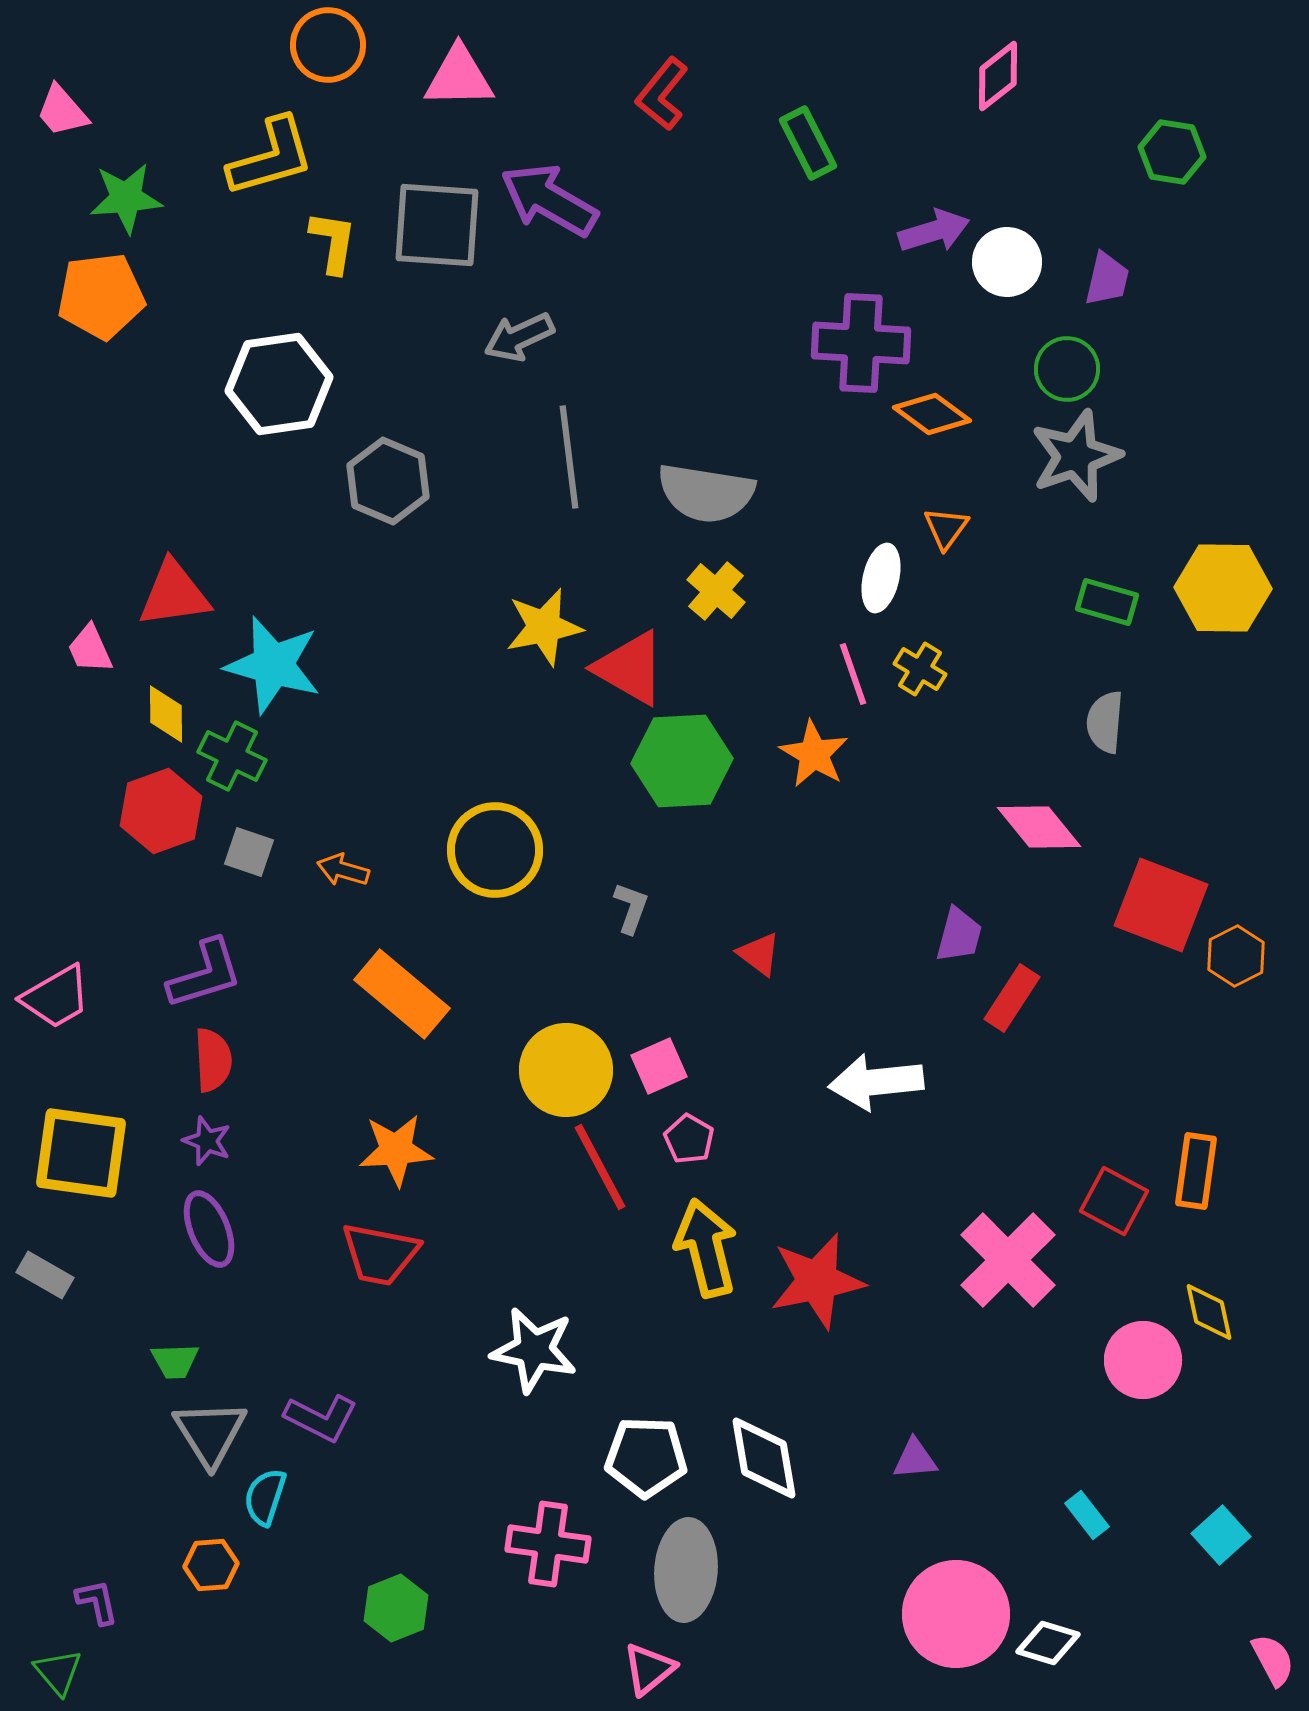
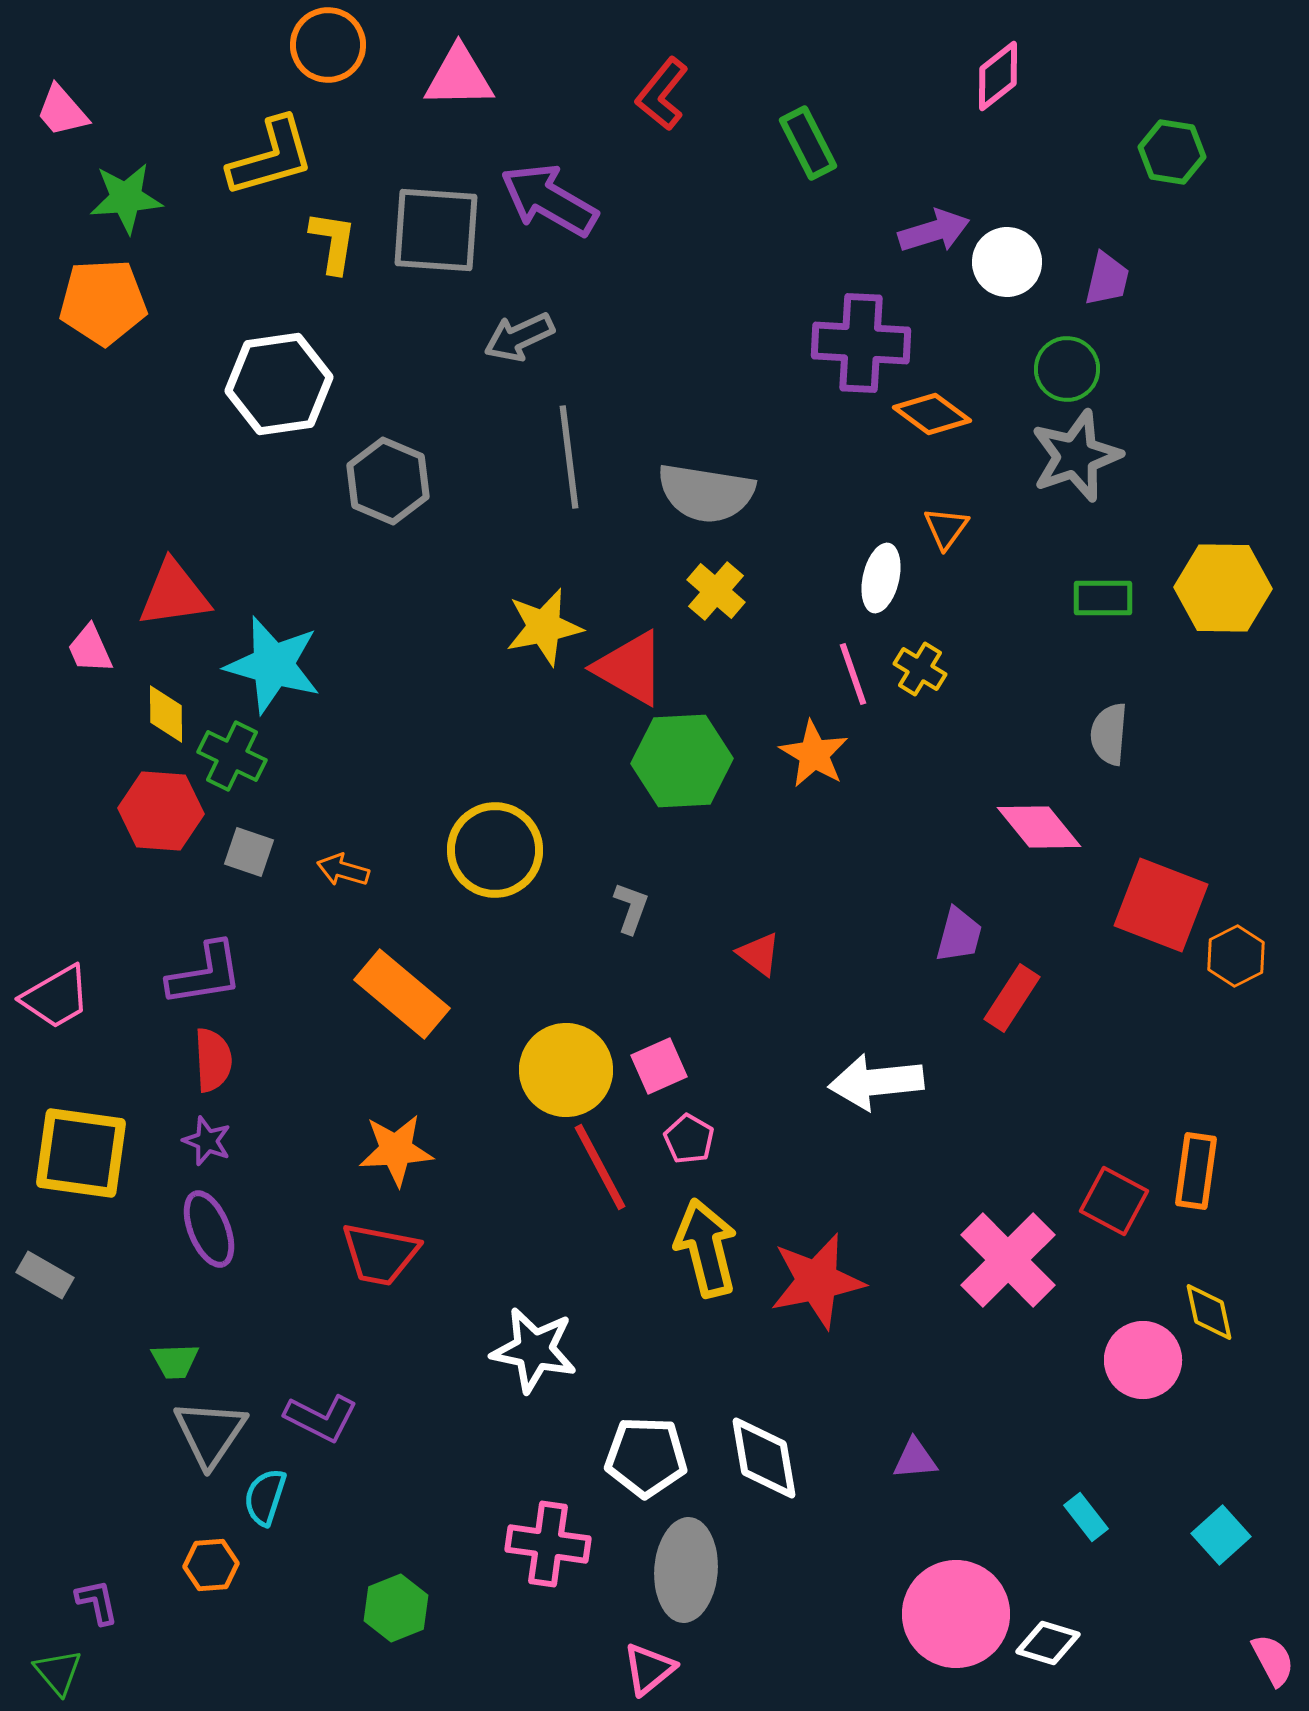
gray square at (437, 225): moved 1 px left, 5 px down
orange pentagon at (101, 296): moved 2 px right, 6 px down; rotated 4 degrees clockwise
green rectangle at (1107, 602): moved 4 px left, 4 px up; rotated 16 degrees counterclockwise
gray semicircle at (1105, 722): moved 4 px right, 12 px down
red hexagon at (161, 811): rotated 24 degrees clockwise
purple L-shape at (205, 974): rotated 8 degrees clockwise
gray triangle at (210, 1433): rotated 6 degrees clockwise
cyan rectangle at (1087, 1515): moved 1 px left, 2 px down
